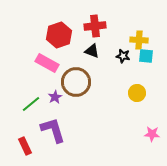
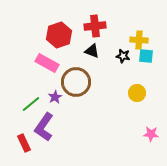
purple L-shape: moved 9 px left, 3 px up; rotated 128 degrees counterclockwise
pink star: moved 1 px left
red rectangle: moved 1 px left, 3 px up
